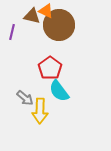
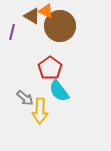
brown triangle: rotated 18 degrees clockwise
brown circle: moved 1 px right, 1 px down
